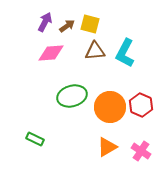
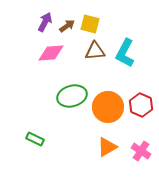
orange circle: moved 2 px left
